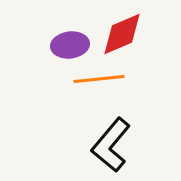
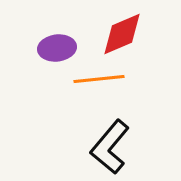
purple ellipse: moved 13 px left, 3 px down
black L-shape: moved 1 px left, 2 px down
